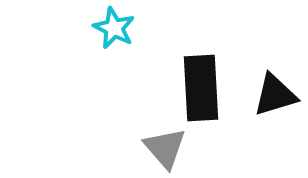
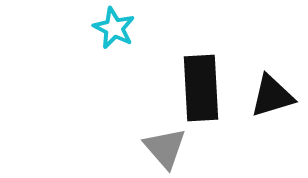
black triangle: moved 3 px left, 1 px down
